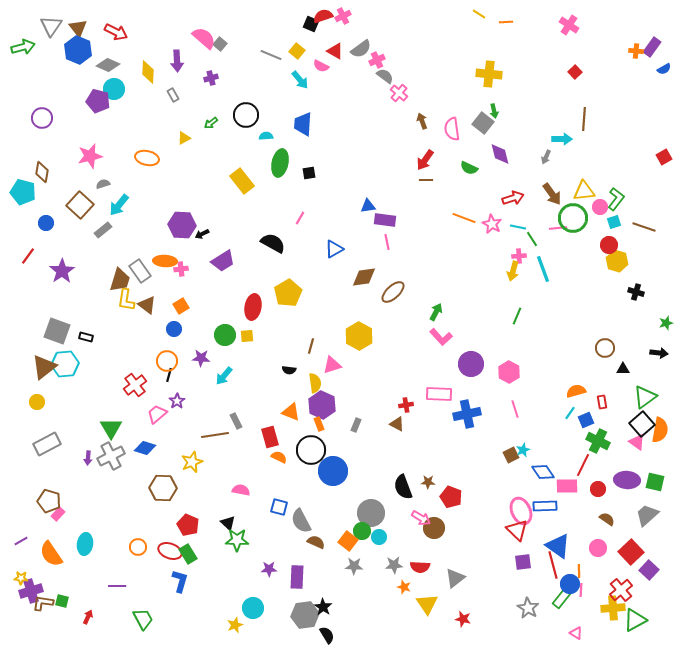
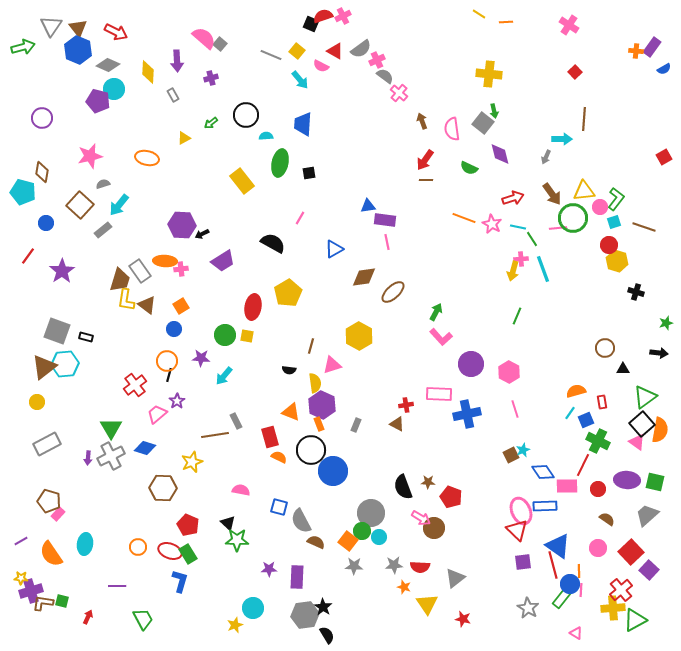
pink cross at (519, 256): moved 2 px right, 3 px down
yellow square at (247, 336): rotated 16 degrees clockwise
